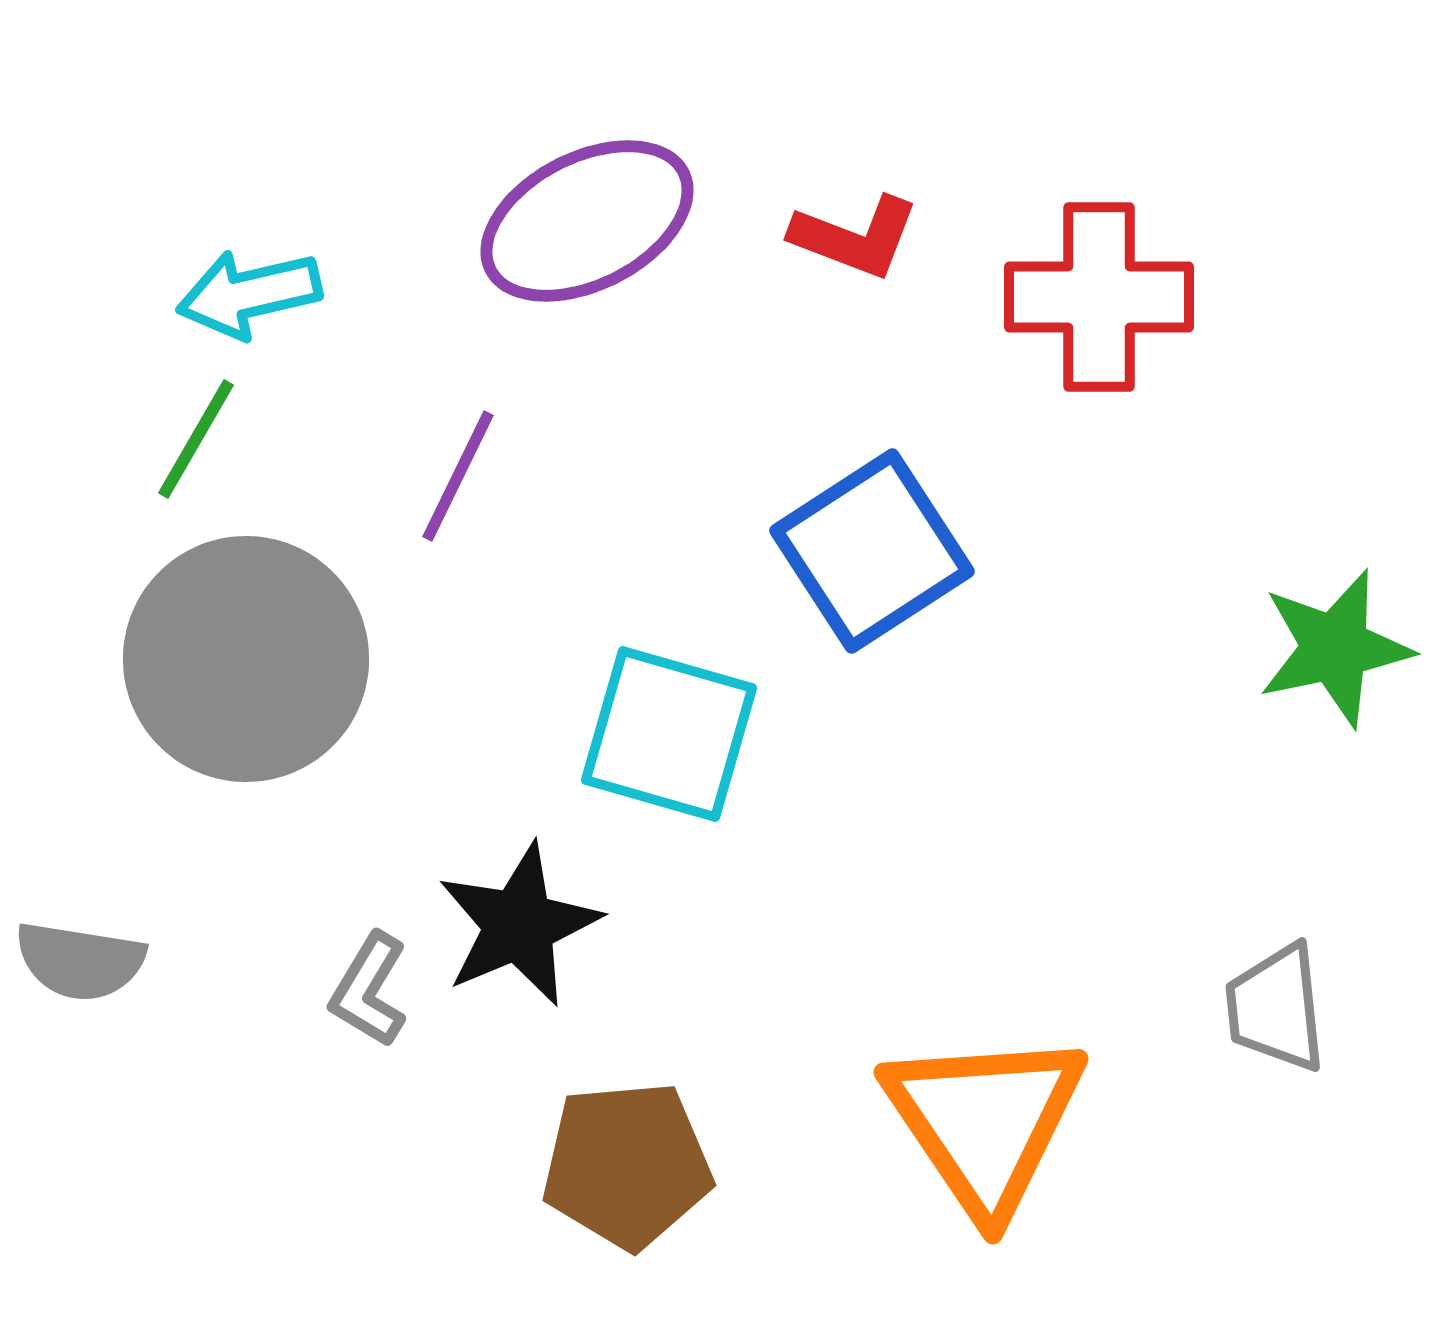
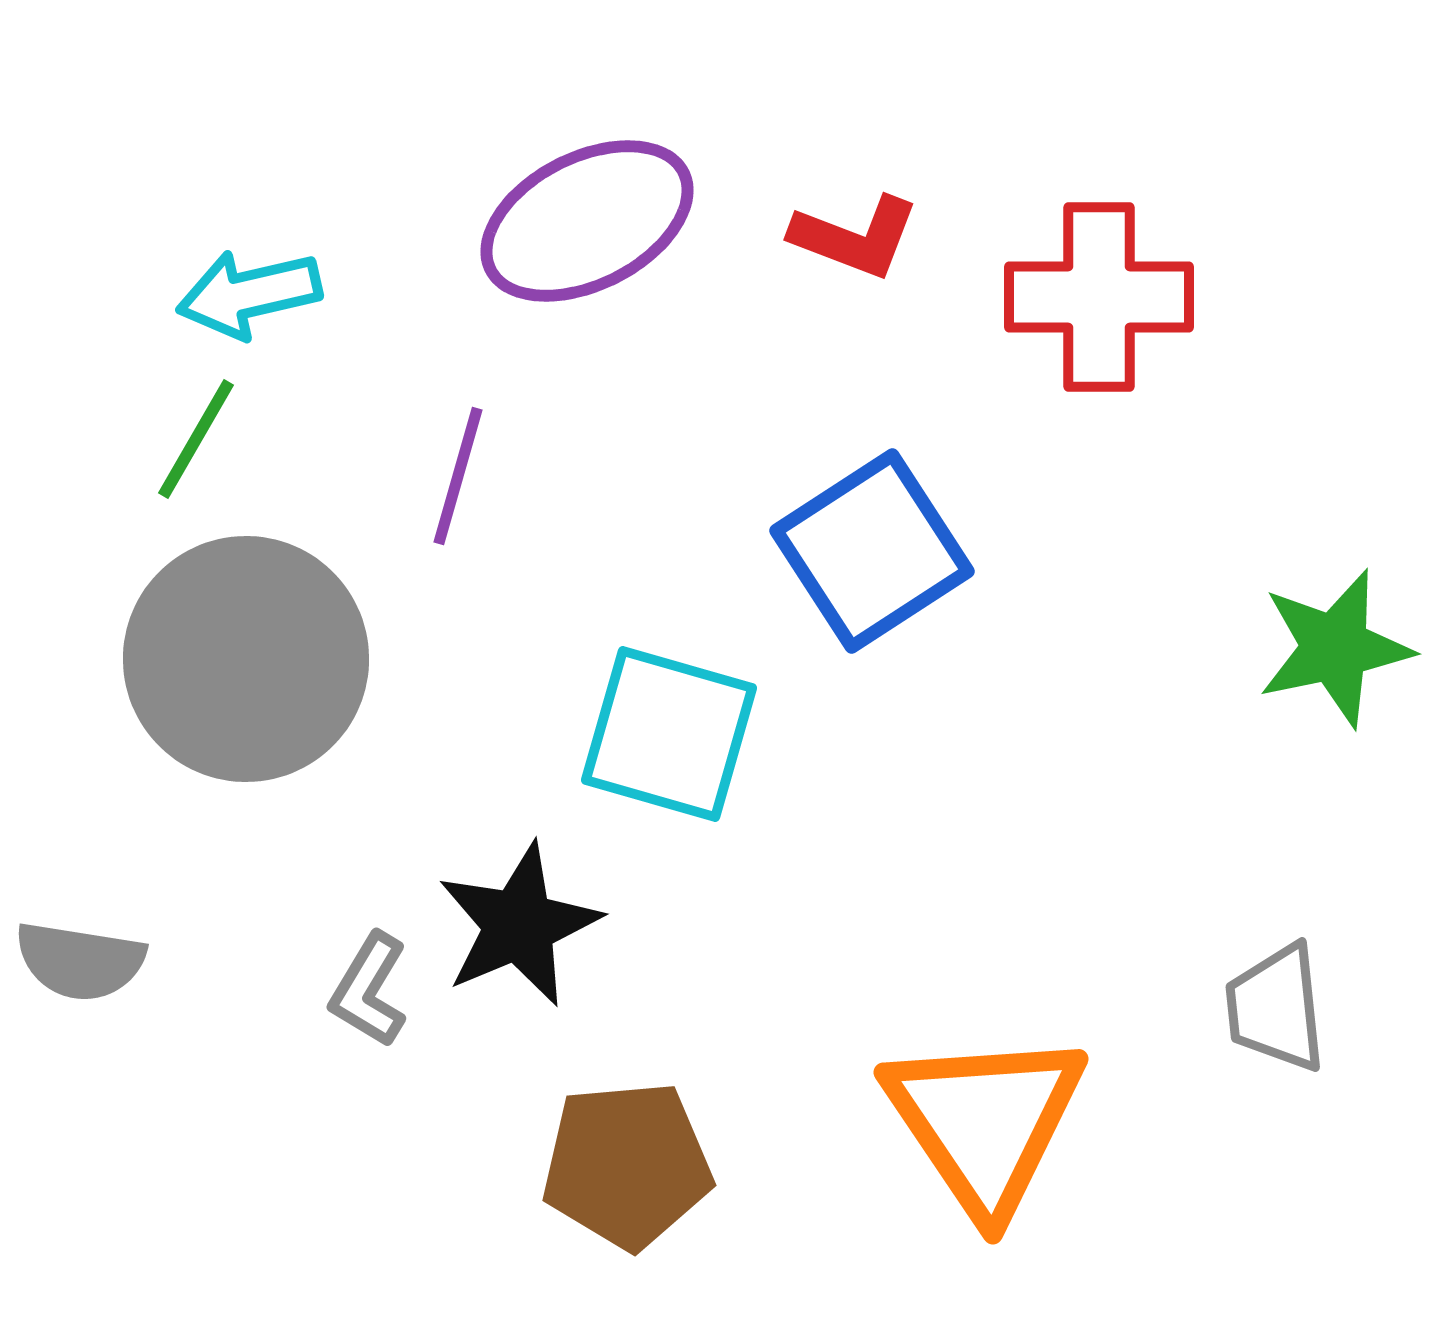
purple line: rotated 10 degrees counterclockwise
